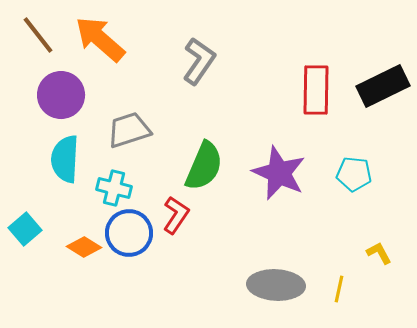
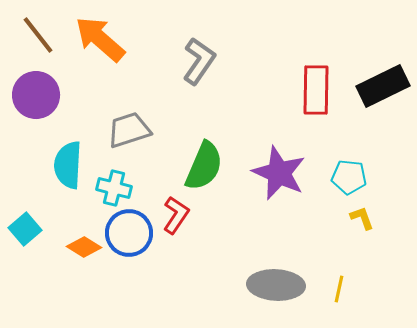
purple circle: moved 25 px left
cyan semicircle: moved 3 px right, 6 px down
cyan pentagon: moved 5 px left, 3 px down
yellow L-shape: moved 17 px left, 35 px up; rotated 8 degrees clockwise
